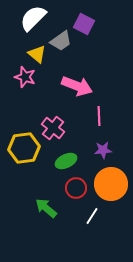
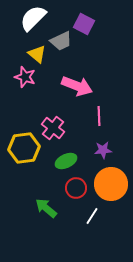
gray trapezoid: rotated 10 degrees clockwise
